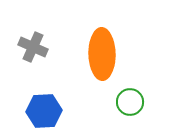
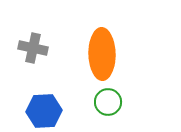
gray cross: moved 1 px down; rotated 12 degrees counterclockwise
green circle: moved 22 px left
